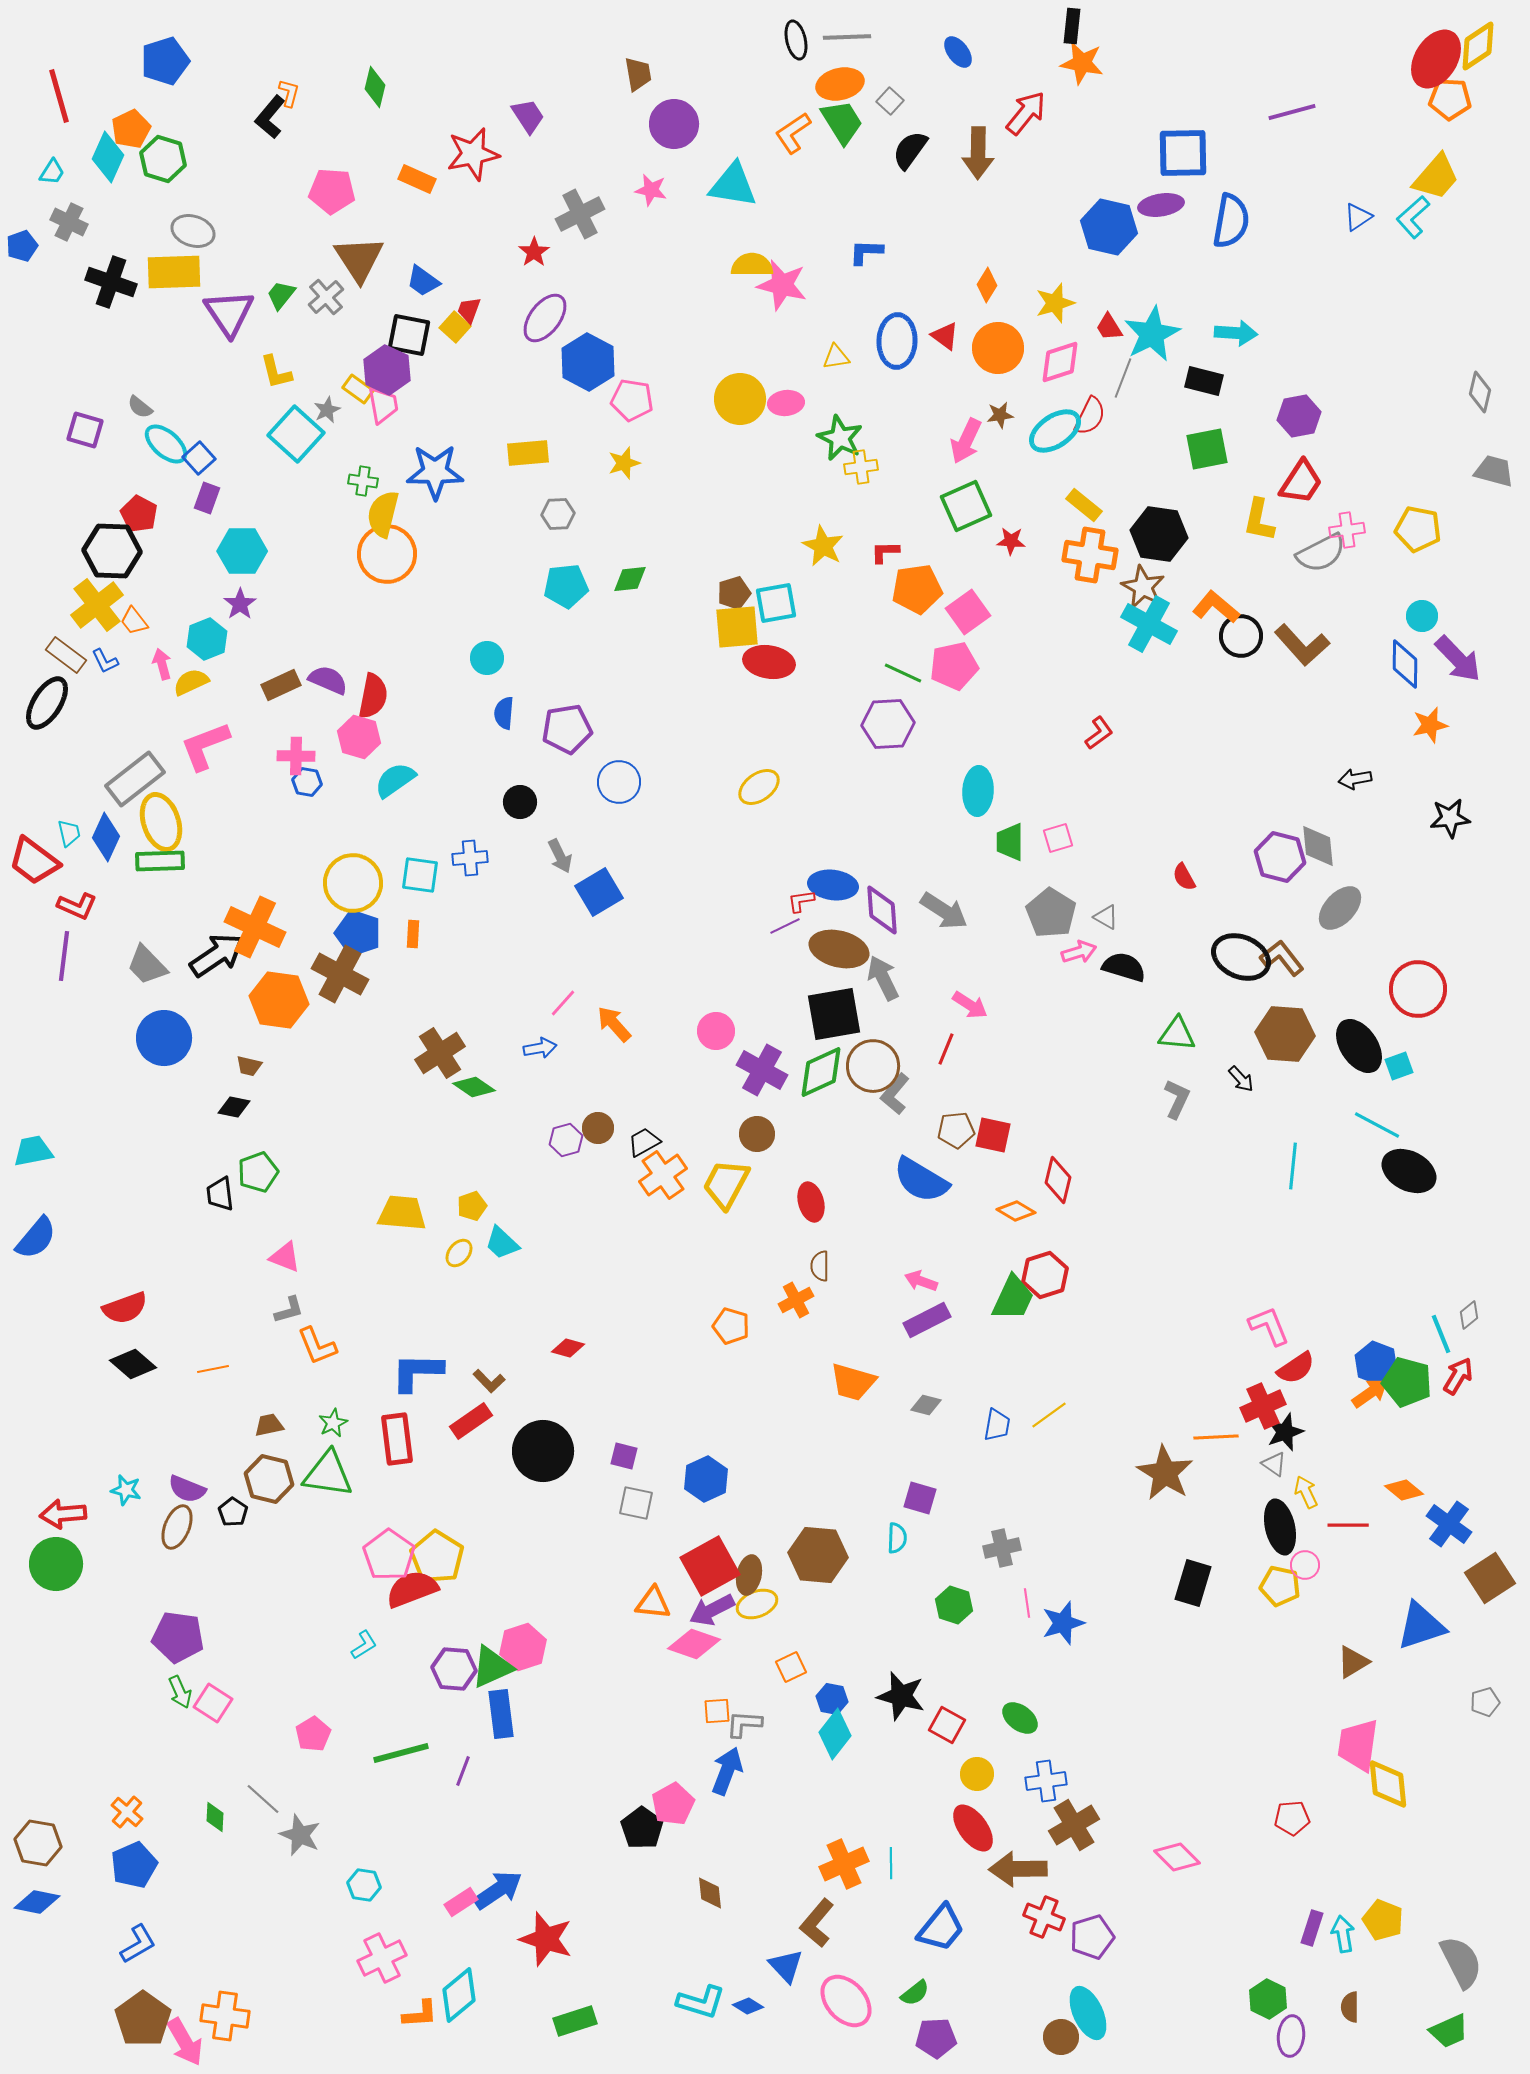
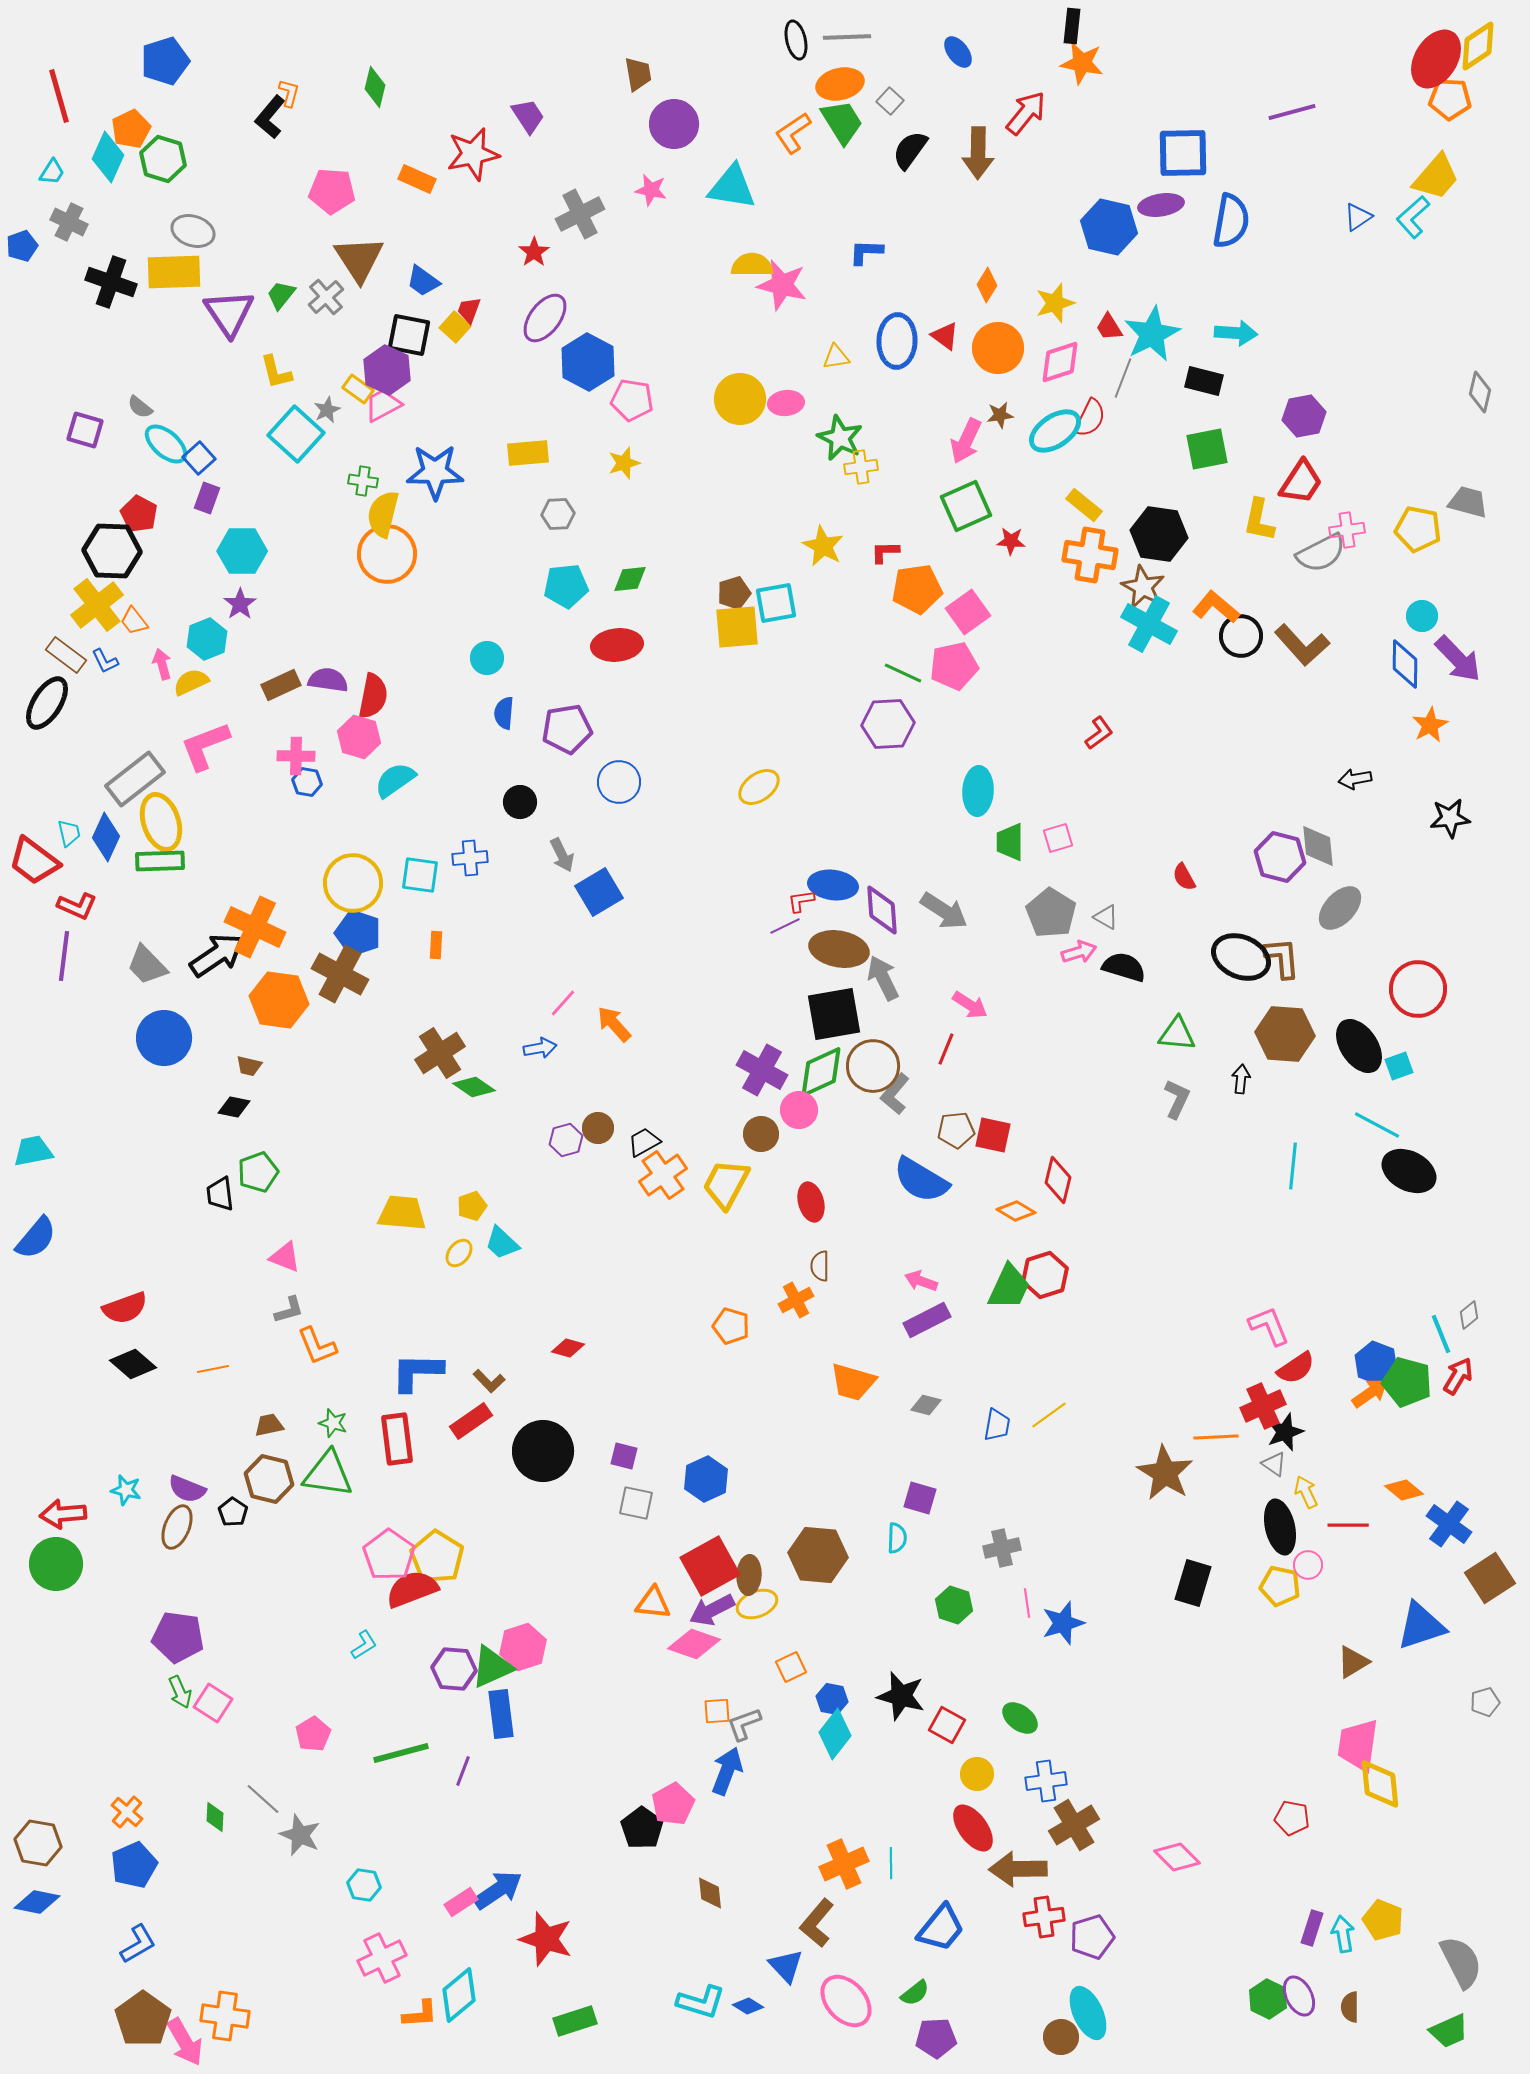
cyan triangle at (733, 185): moved 1 px left, 2 px down
pink trapezoid at (383, 405): rotated 108 degrees counterclockwise
red semicircle at (1090, 416): moved 2 px down
purple hexagon at (1299, 416): moved 5 px right
gray trapezoid at (1494, 471): moved 26 px left, 31 px down
red ellipse at (769, 662): moved 152 px left, 17 px up; rotated 15 degrees counterclockwise
purple semicircle at (328, 680): rotated 15 degrees counterclockwise
orange star at (1430, 725): rotated 15 degrees counterclockwise
gray arrow at (560, 856): moved 2 px right, 1 px up
orange rectangle at (413, 934): moved 23 px right, 11 px down
brown ellipse at (839, 949): rotated 4 degrees counterclockwise
brown L-shape at (1282, 958): rotated 33 degrees clockwise
pink circle at (716, 1031): moved 83 px right, 79 px down
black arrow at (1241, 1079): rotated 132 degrees counterclockwise
brown circle at (757, 1134): moved 4 px right
green trapezoid at (1013, 1298): moved 4 px left, 11 px up
green star at (333, 1423): rotated 28 degrees counterclockwise
pink circle at (1305, 1565): moved 3 px right
brown ellipse at (749, 1575): rotated 9 degrees counterclockwise
gray L-shape at (744, 1724): rotated 24 degrees counterclockwise
yellow diamond at (1388, 1784): moved 8 px left
red pentagon at (1292, 1818): rotated 16 degrees clockwise
red cross at (1044, 1917): rotated 30 degrees counterclockwise
purple ellipse at (1291, 2036): moved 8 px right, 40 px up; rotated 33 degrees counterclockwise
